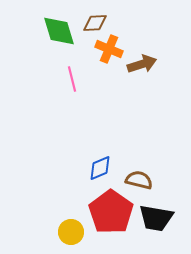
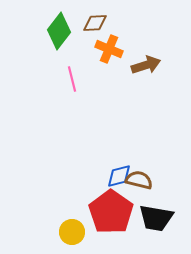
green diamond: rotated 54 degrees clockwise
brown arrow: moved 4 px right, 1 px down
blue diamond: moved 19 px right, 8 px down; rotated 8 degrees clockwise
yellow circle: moved 1 px right
